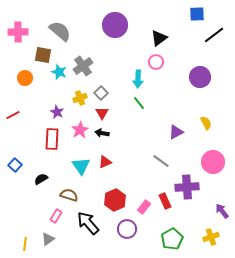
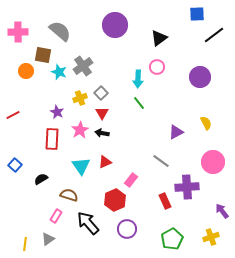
pink circle at (156, 62): moved 1 px right, 5 px down
orange circle at (25, 78): moved 1 px right, 7 px up
pink rectangle at (144, 207): moved 13 px left, 27 px up
